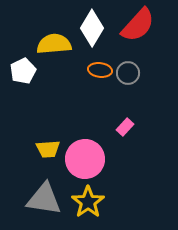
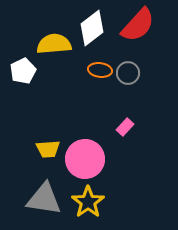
white diamond: rotated 21 degrees clockwise
